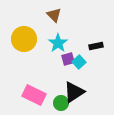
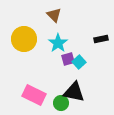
black rectangle: moved 5 px right, 7 px up
black triangle: rotated 45 degrees clockwise
